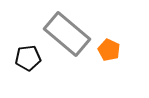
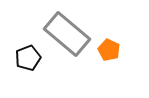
black pentagon: rotated 15 degrees counterclockwise
